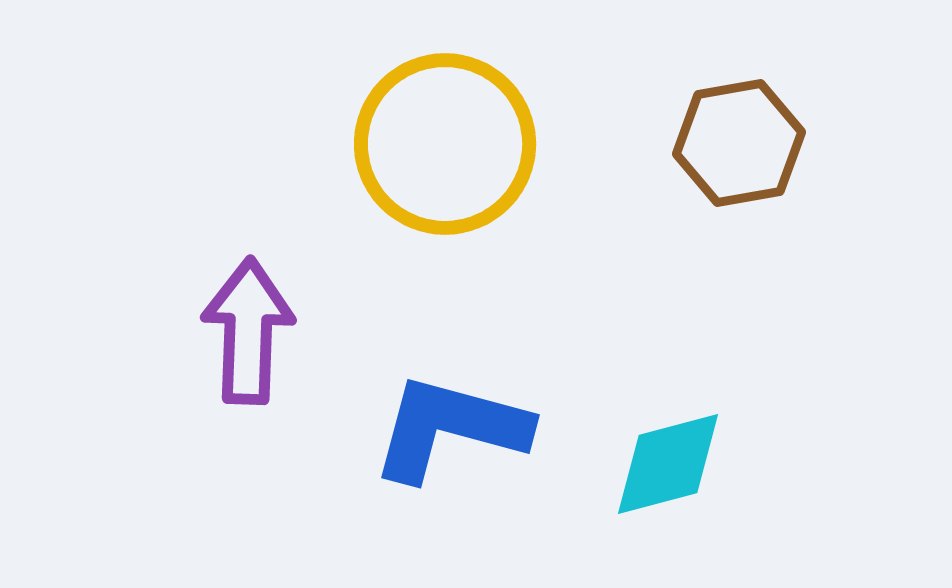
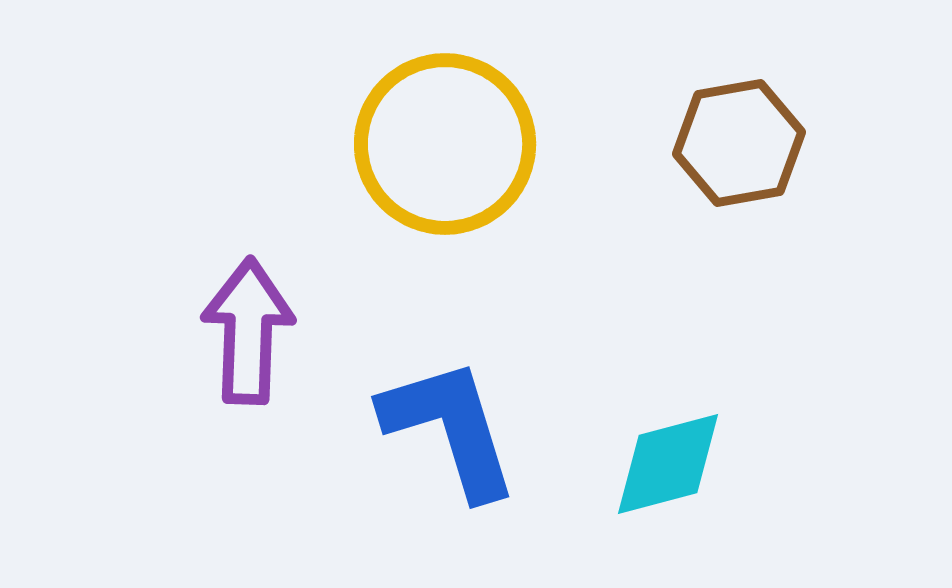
blue L-shape: rotated 58 degrees clockwise
